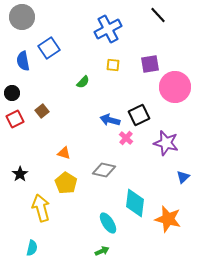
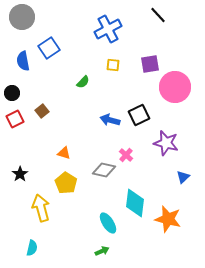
pink cross: moved 17 px down
